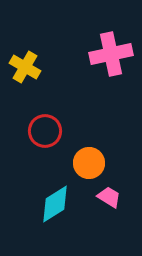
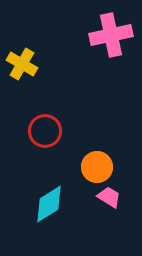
pink cross: moved 19 px up
yellow cross: moved 3 px left, 3 px up
orange circle: moved 8 px right, 4 px down
cyan diamond: moved 6 px left
